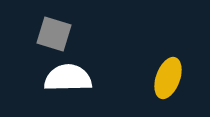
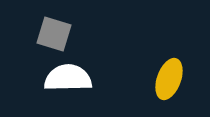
yellow ellipse: moved 1 px right, 1 px down
